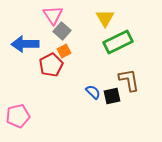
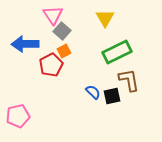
green rectangle: moved 1 px left, 10 px down
